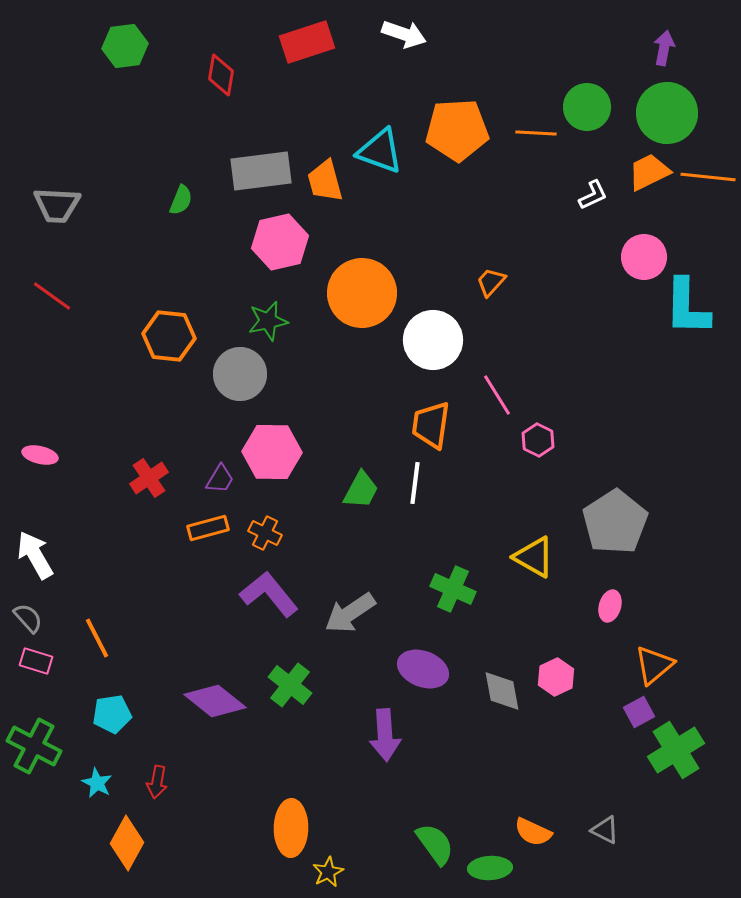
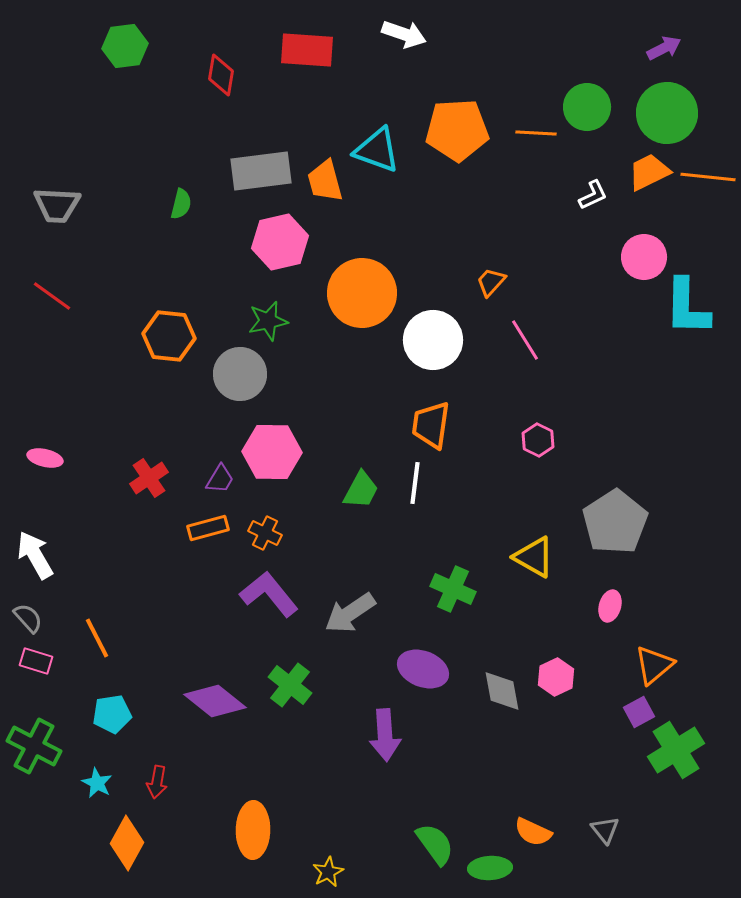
red rectangle at (307, 42): moved 8 px down; rotated 22 degrees clockwise
purple arrow at (664, 48): rotated 52 degrees clockwise
cyan triangle at (380, 151): moved 3 px left, 1 px up
green semicircle at (181, 200): moved 4 px down; rotated 8 degrees counterclockwise
pink line at (497, 395): moved 28 px right, 55 px up
pink ellipse at (40, 455): moved 5 px right, 3 px down
orange ellipse at (291, 828): moved 38 px left, 2 px down
gray triangle at (605, 830): rotated 24 degrees clockwise
